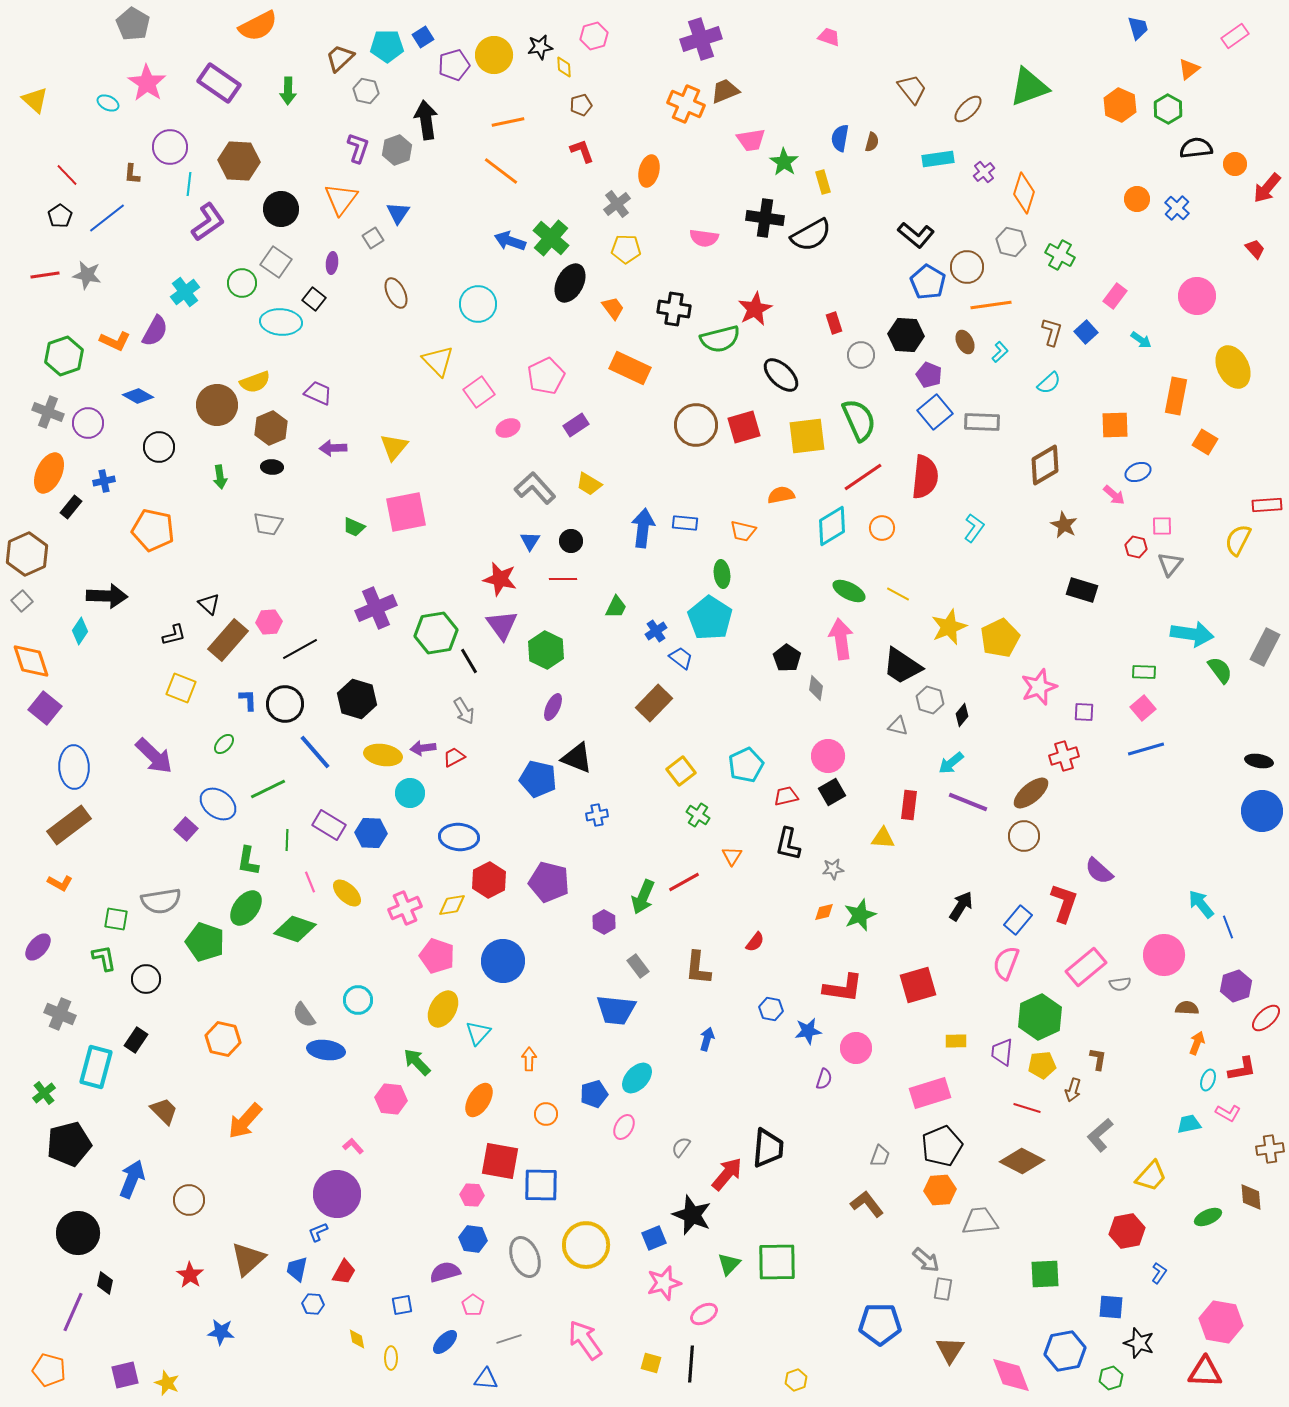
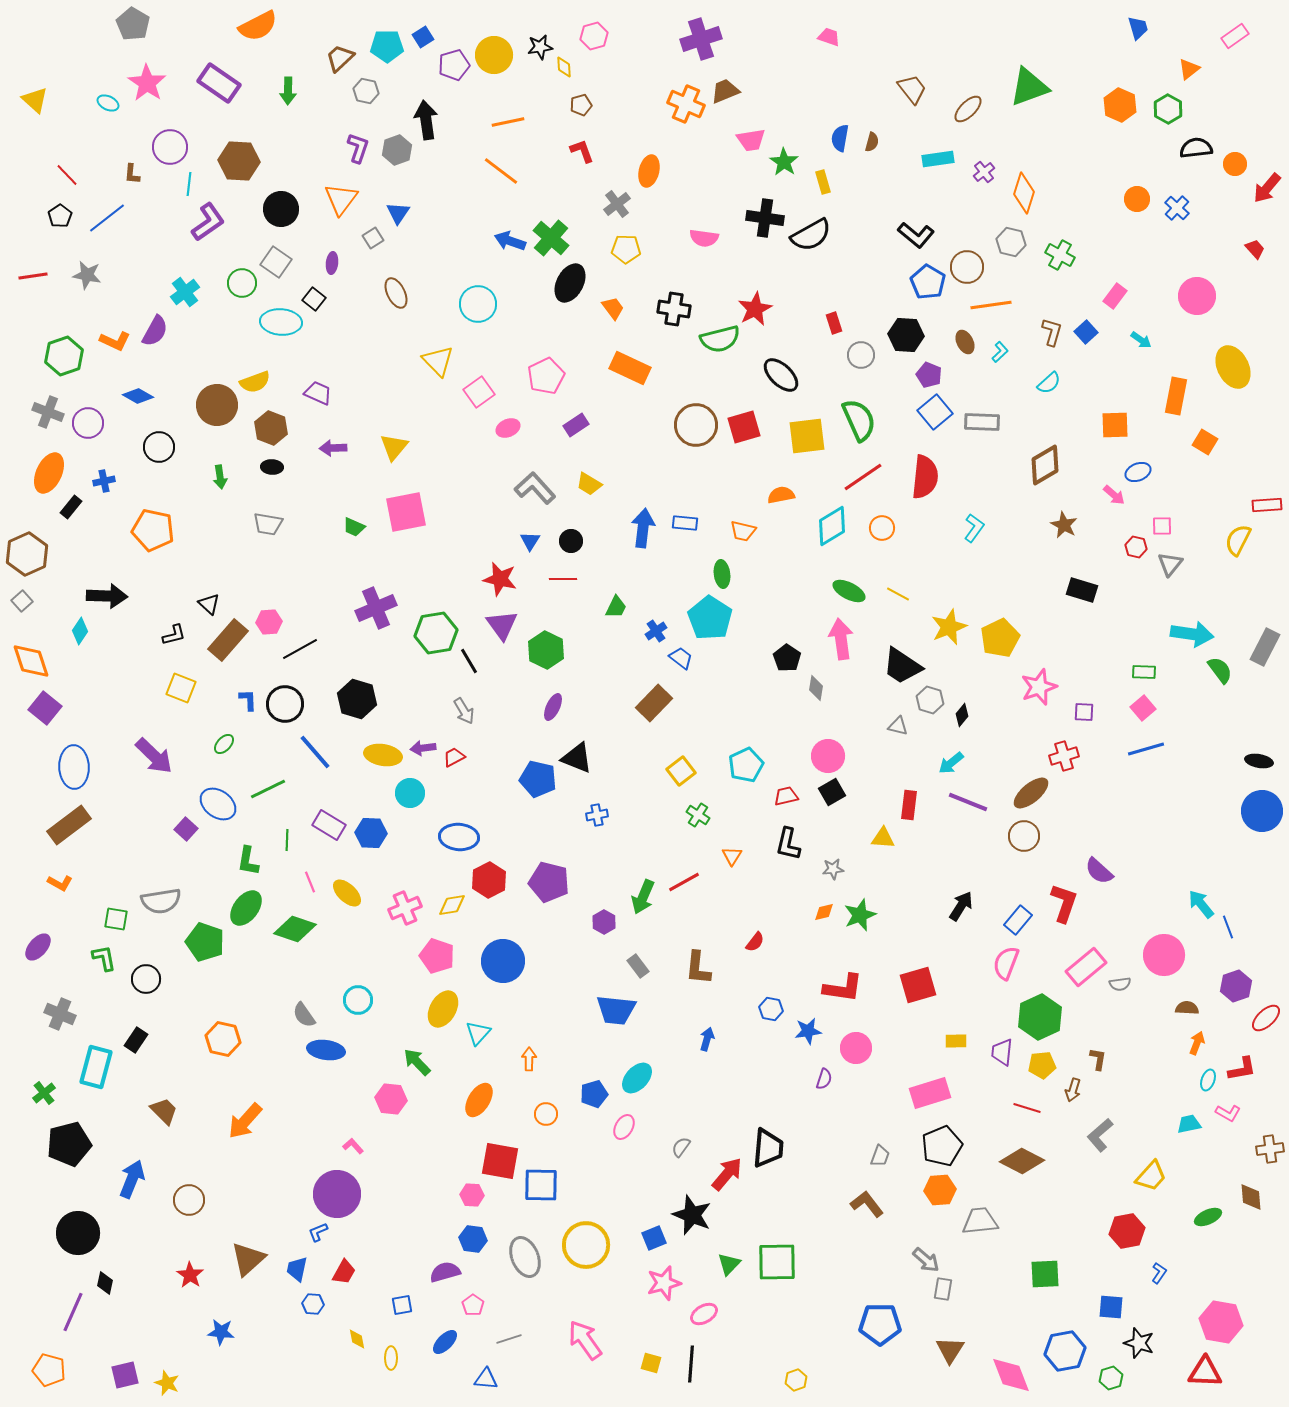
red line at (45, 275): moved 12 px left, 1 px down
brown hexagon at (271, 428): rotated 16 degrees counterclockwise
